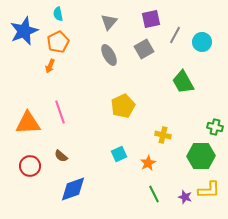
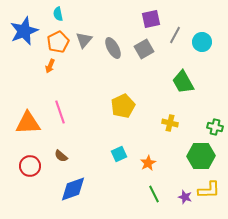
gray triangle: moved 25 px left, 18 px down
gray ellipse: moved 4 px right, 7 px up
yellow cross: moved 7 px right, 12 px up
